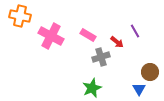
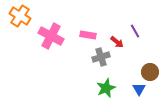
orange cross: rotated 20 degrees clockwise
pink rectangle: rotated 21 degrees counterclockwise
green star: moved 14 px right
